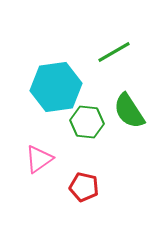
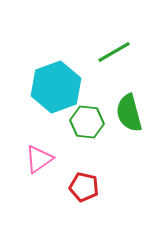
cyan hexagon: rotated 12 degrees counterclockwise
green semicircle: moved 2 px down; rotated 18 degrees clockwise
